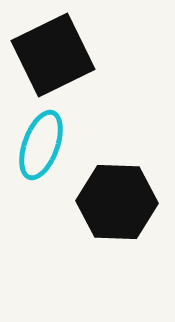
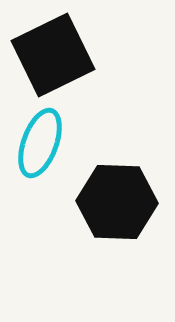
cyan ellipse: moved 1 px left, 2 px up
